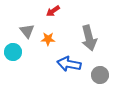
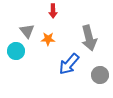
red arrow: rotated 56 degrees counterclockwise
cyan circle: moved 3 px right, 1 px up
blue arrow: rotated 60 degrees counterclockwise
